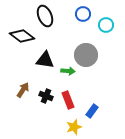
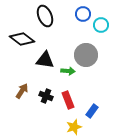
cyan circle: moved 5 px left
black diamond: moved 3 px down
brown arrow: moved 1 px left, 1 px down
